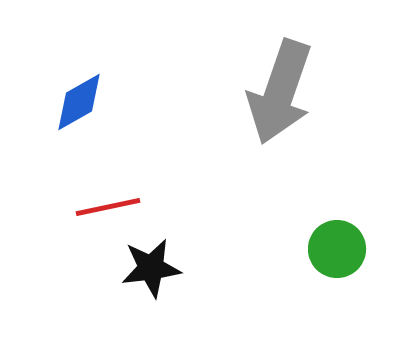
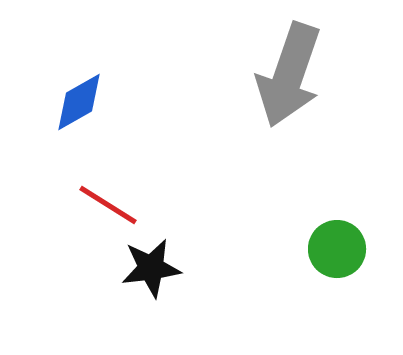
gray arrow: moved 9 px right, 17 px up
red line: moved 2 px up; rotated 44 degrees clockwise
